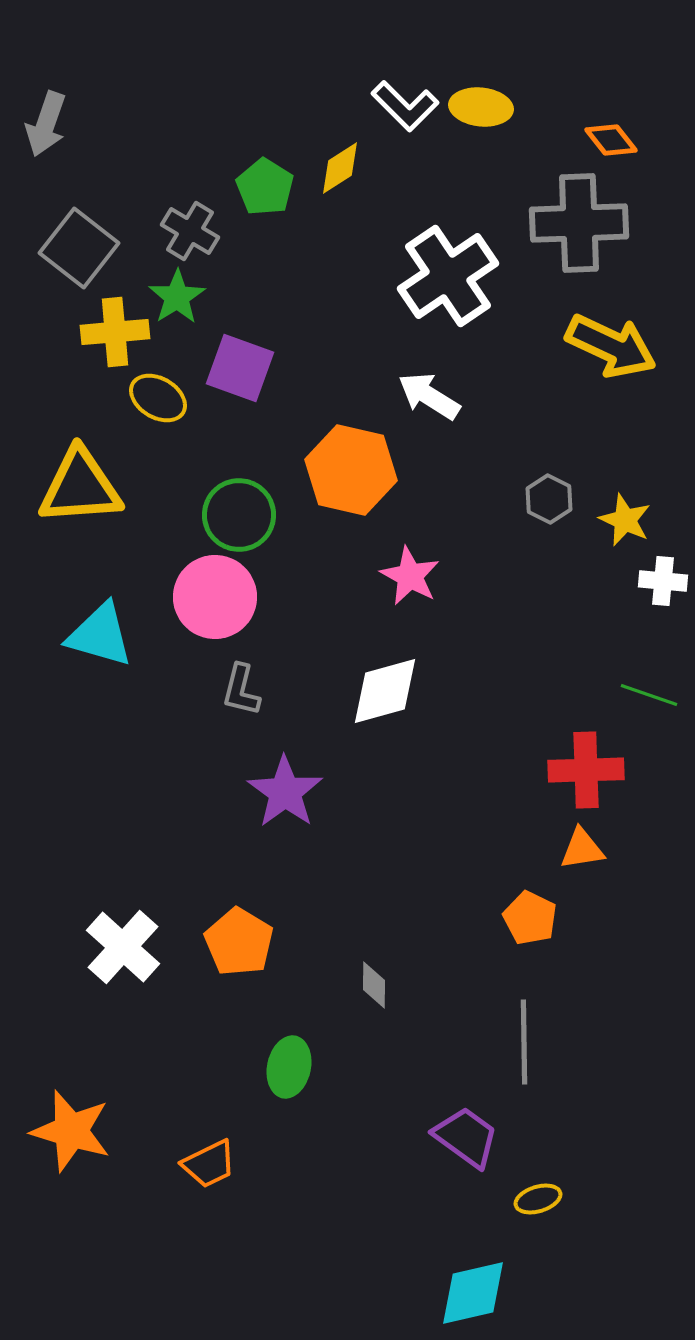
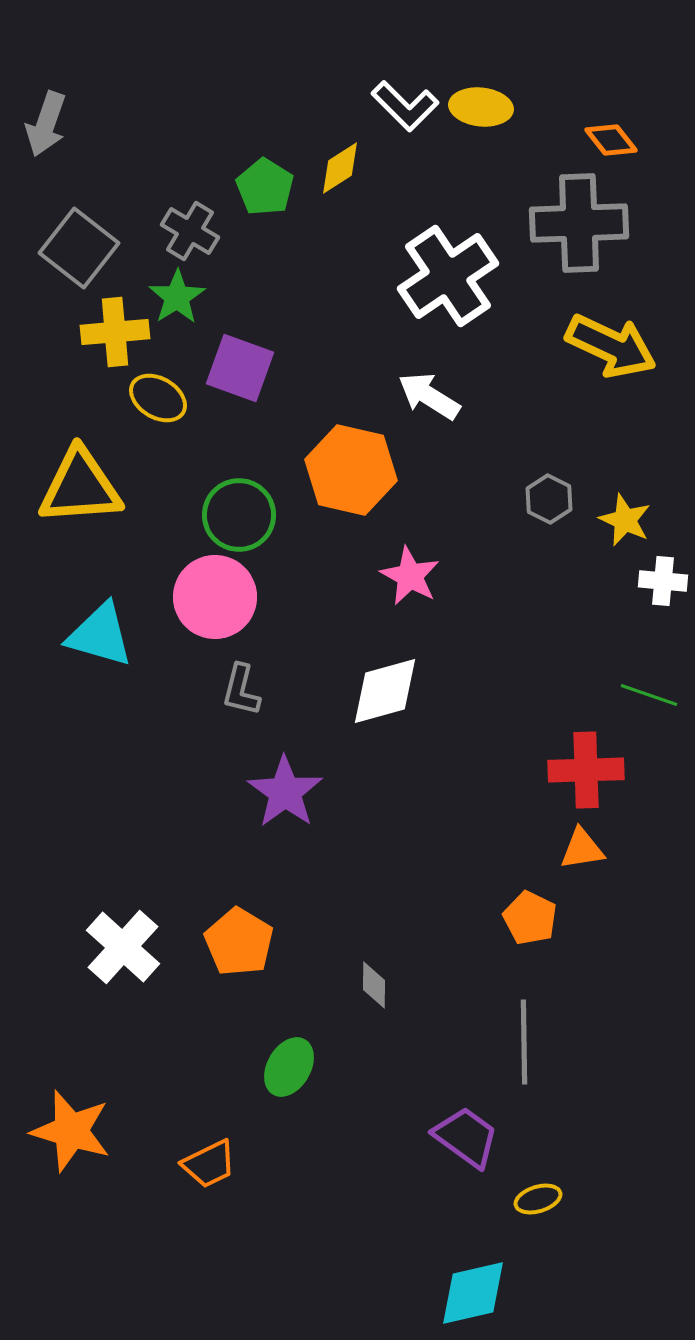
green ellipse at (289, 1067): rotated 18 degrees clockwise
